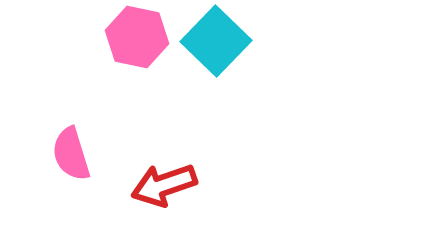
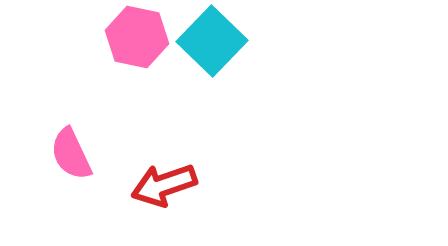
cyan square: moved 4 px left
pink semicircle: rotated 8 degrees counterclockwise
